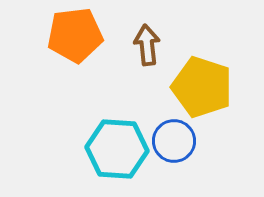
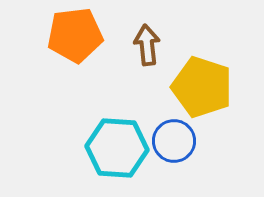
cyan hexagon: moved 1 px up
